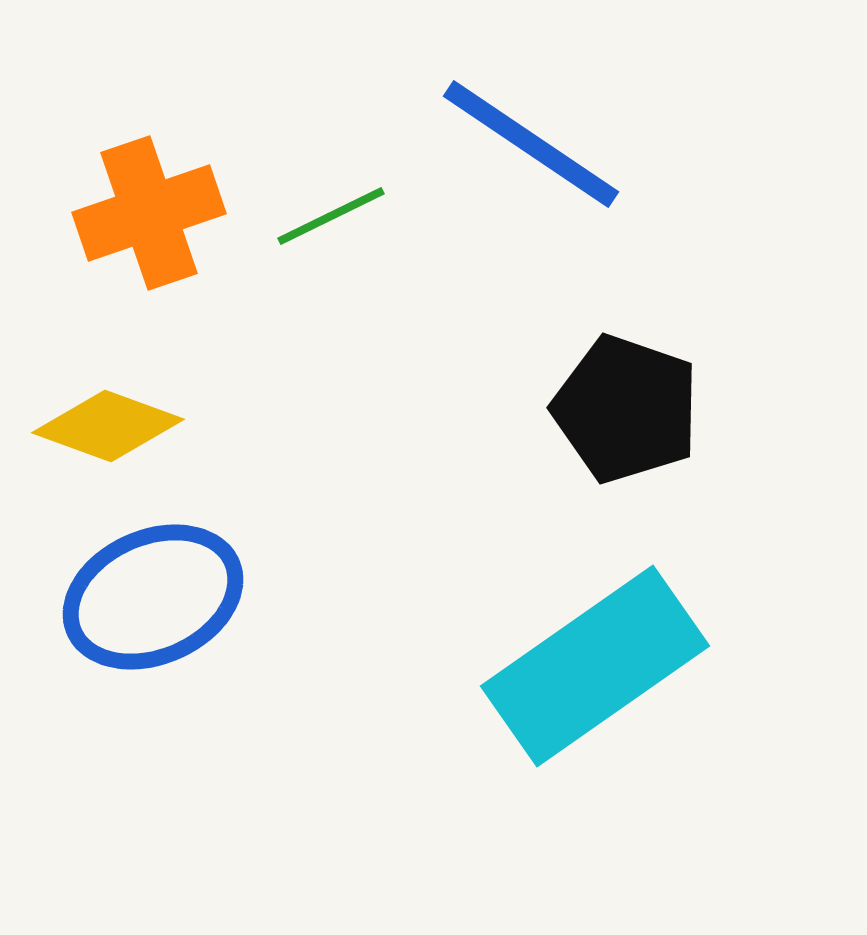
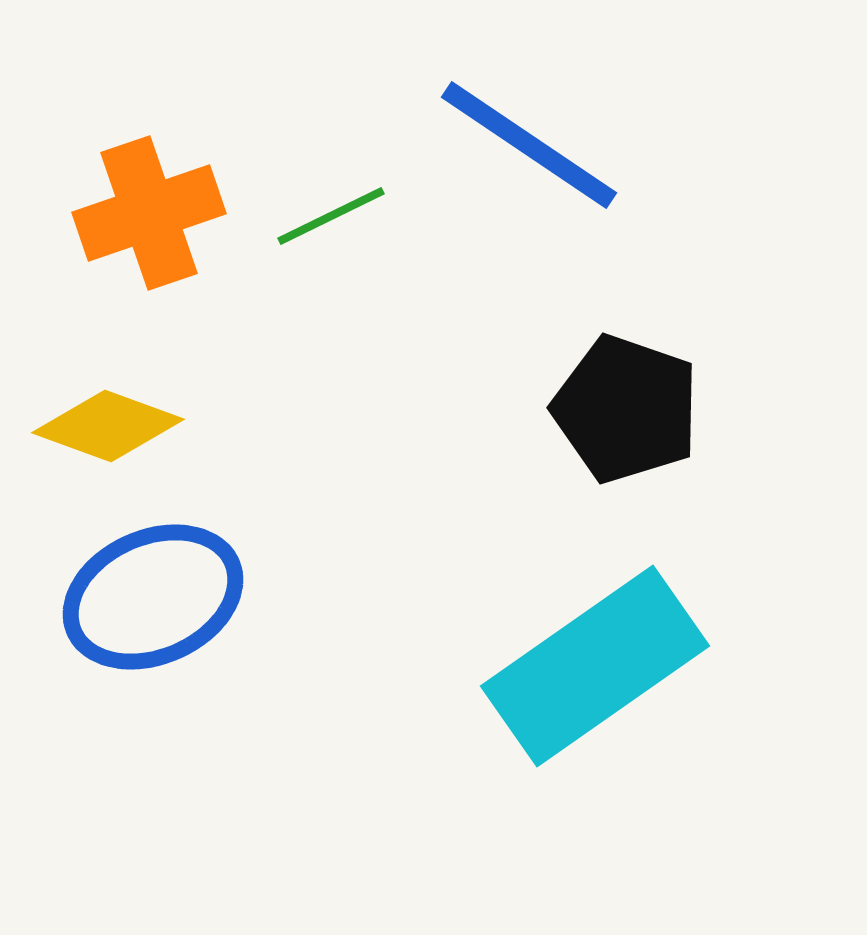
blue line: moved 2 px left, 1 px down
